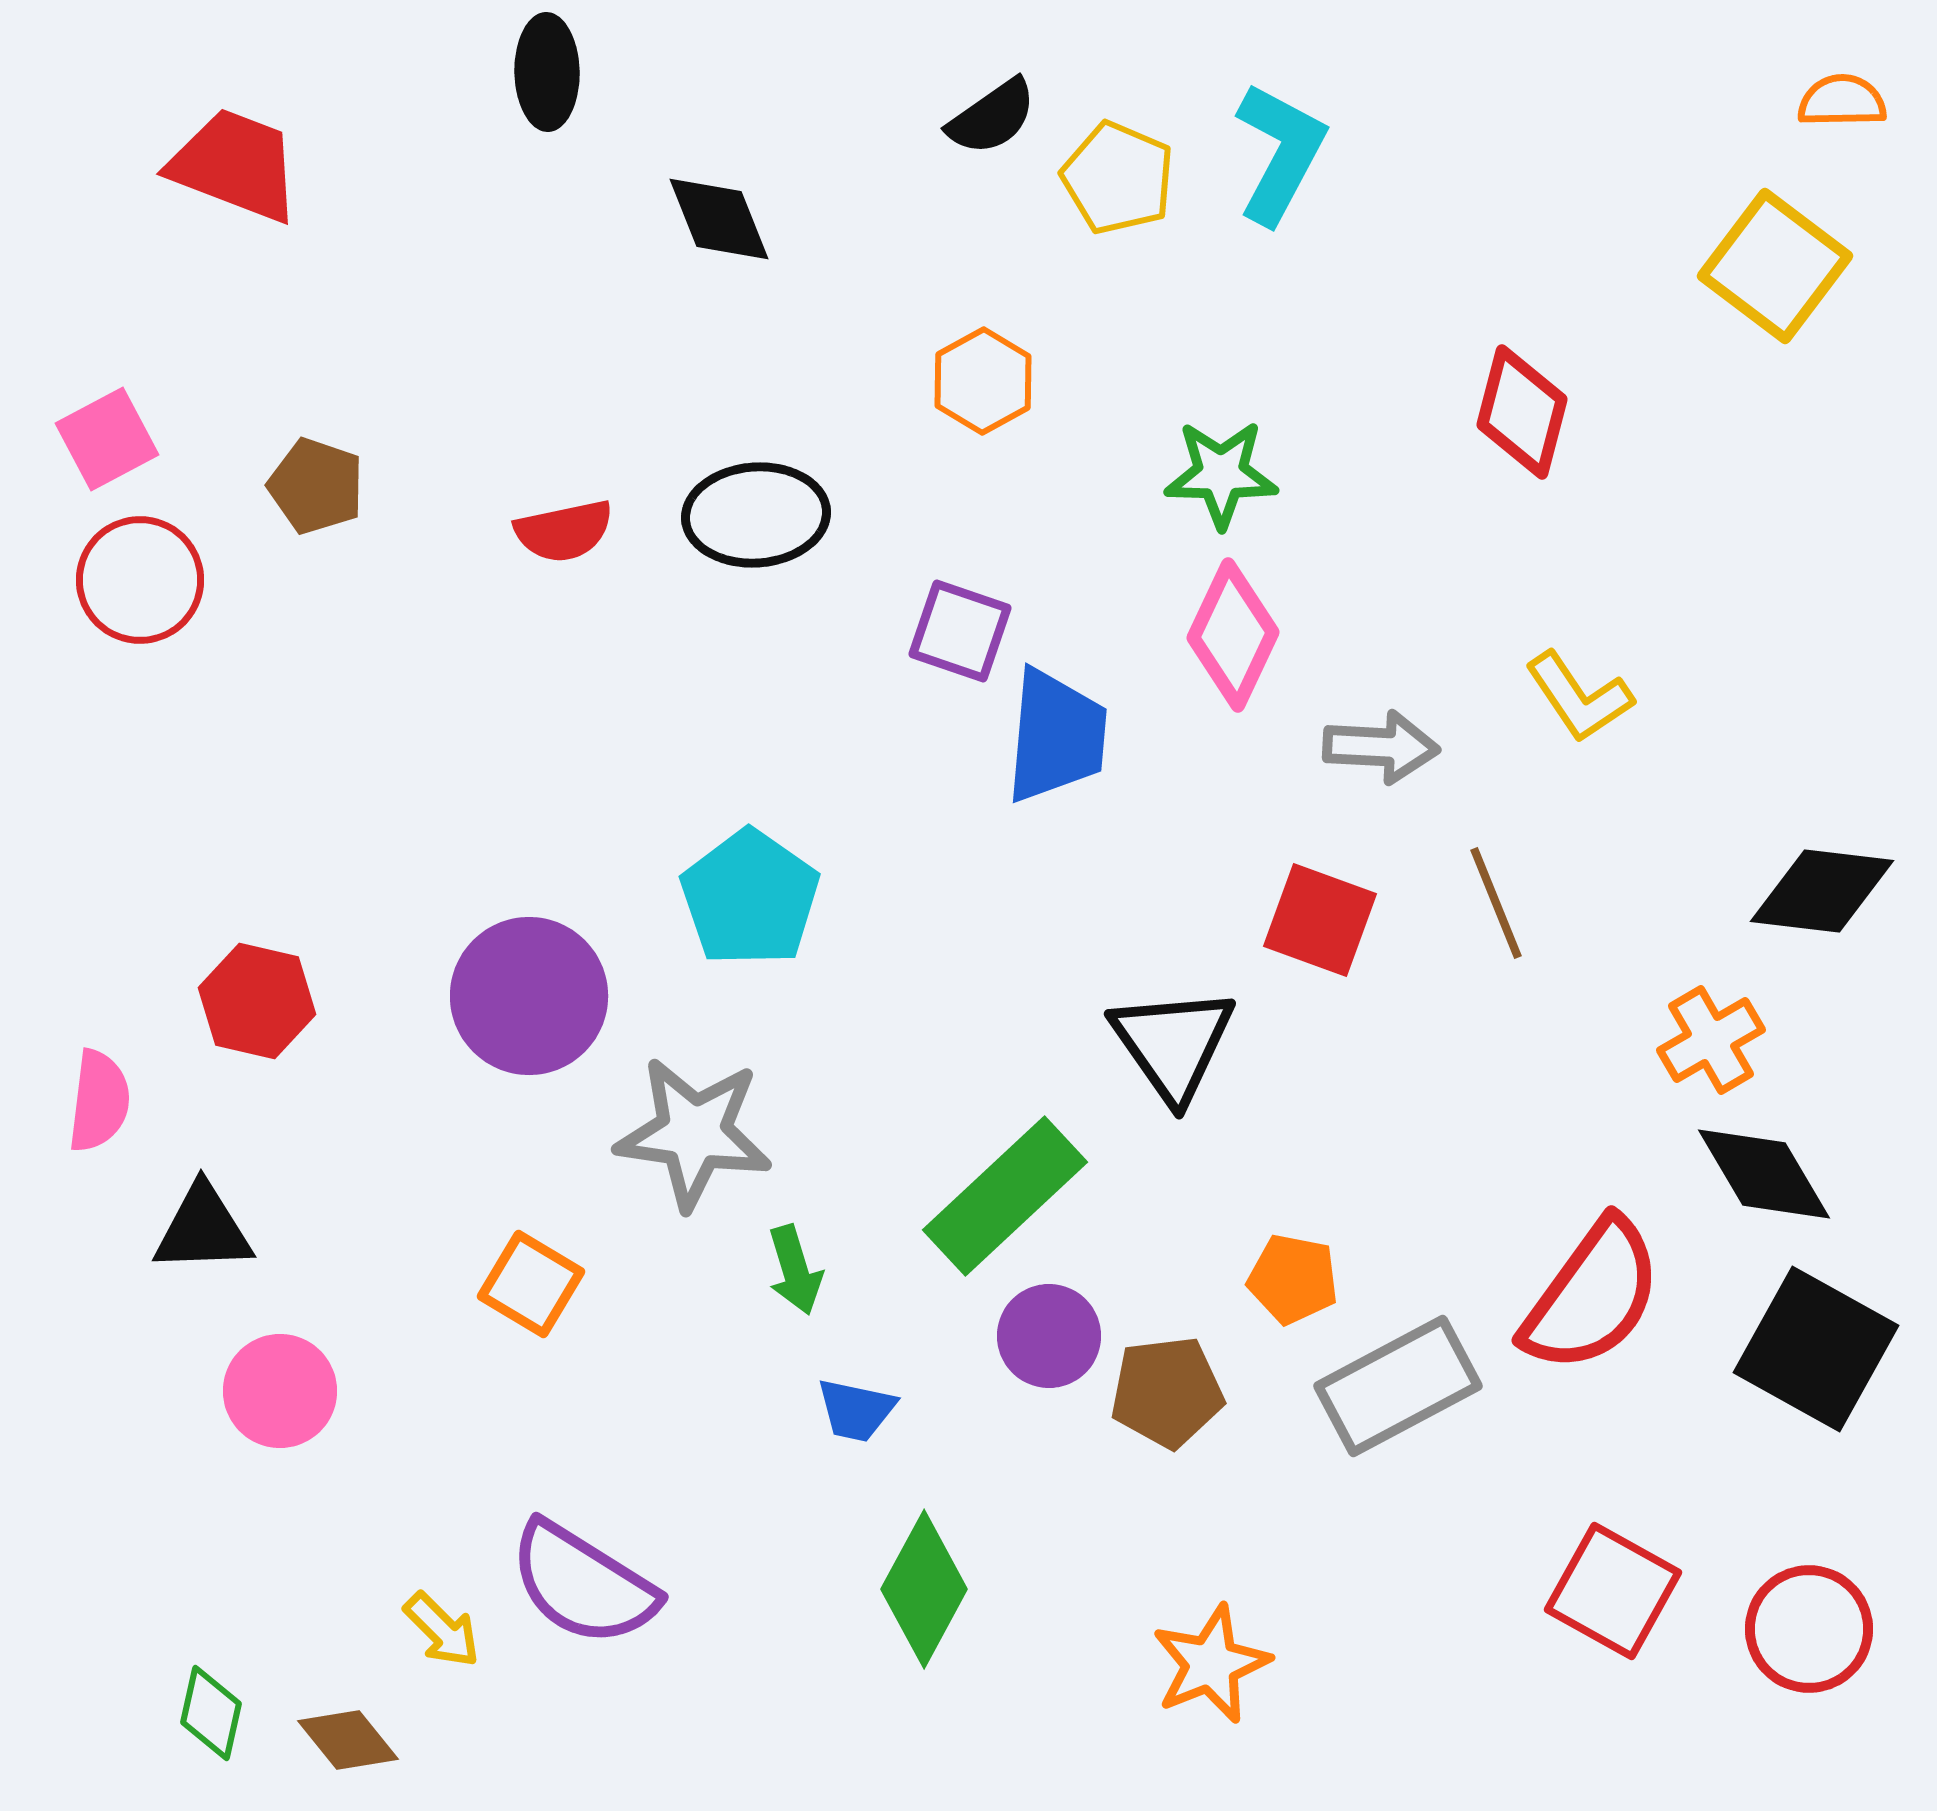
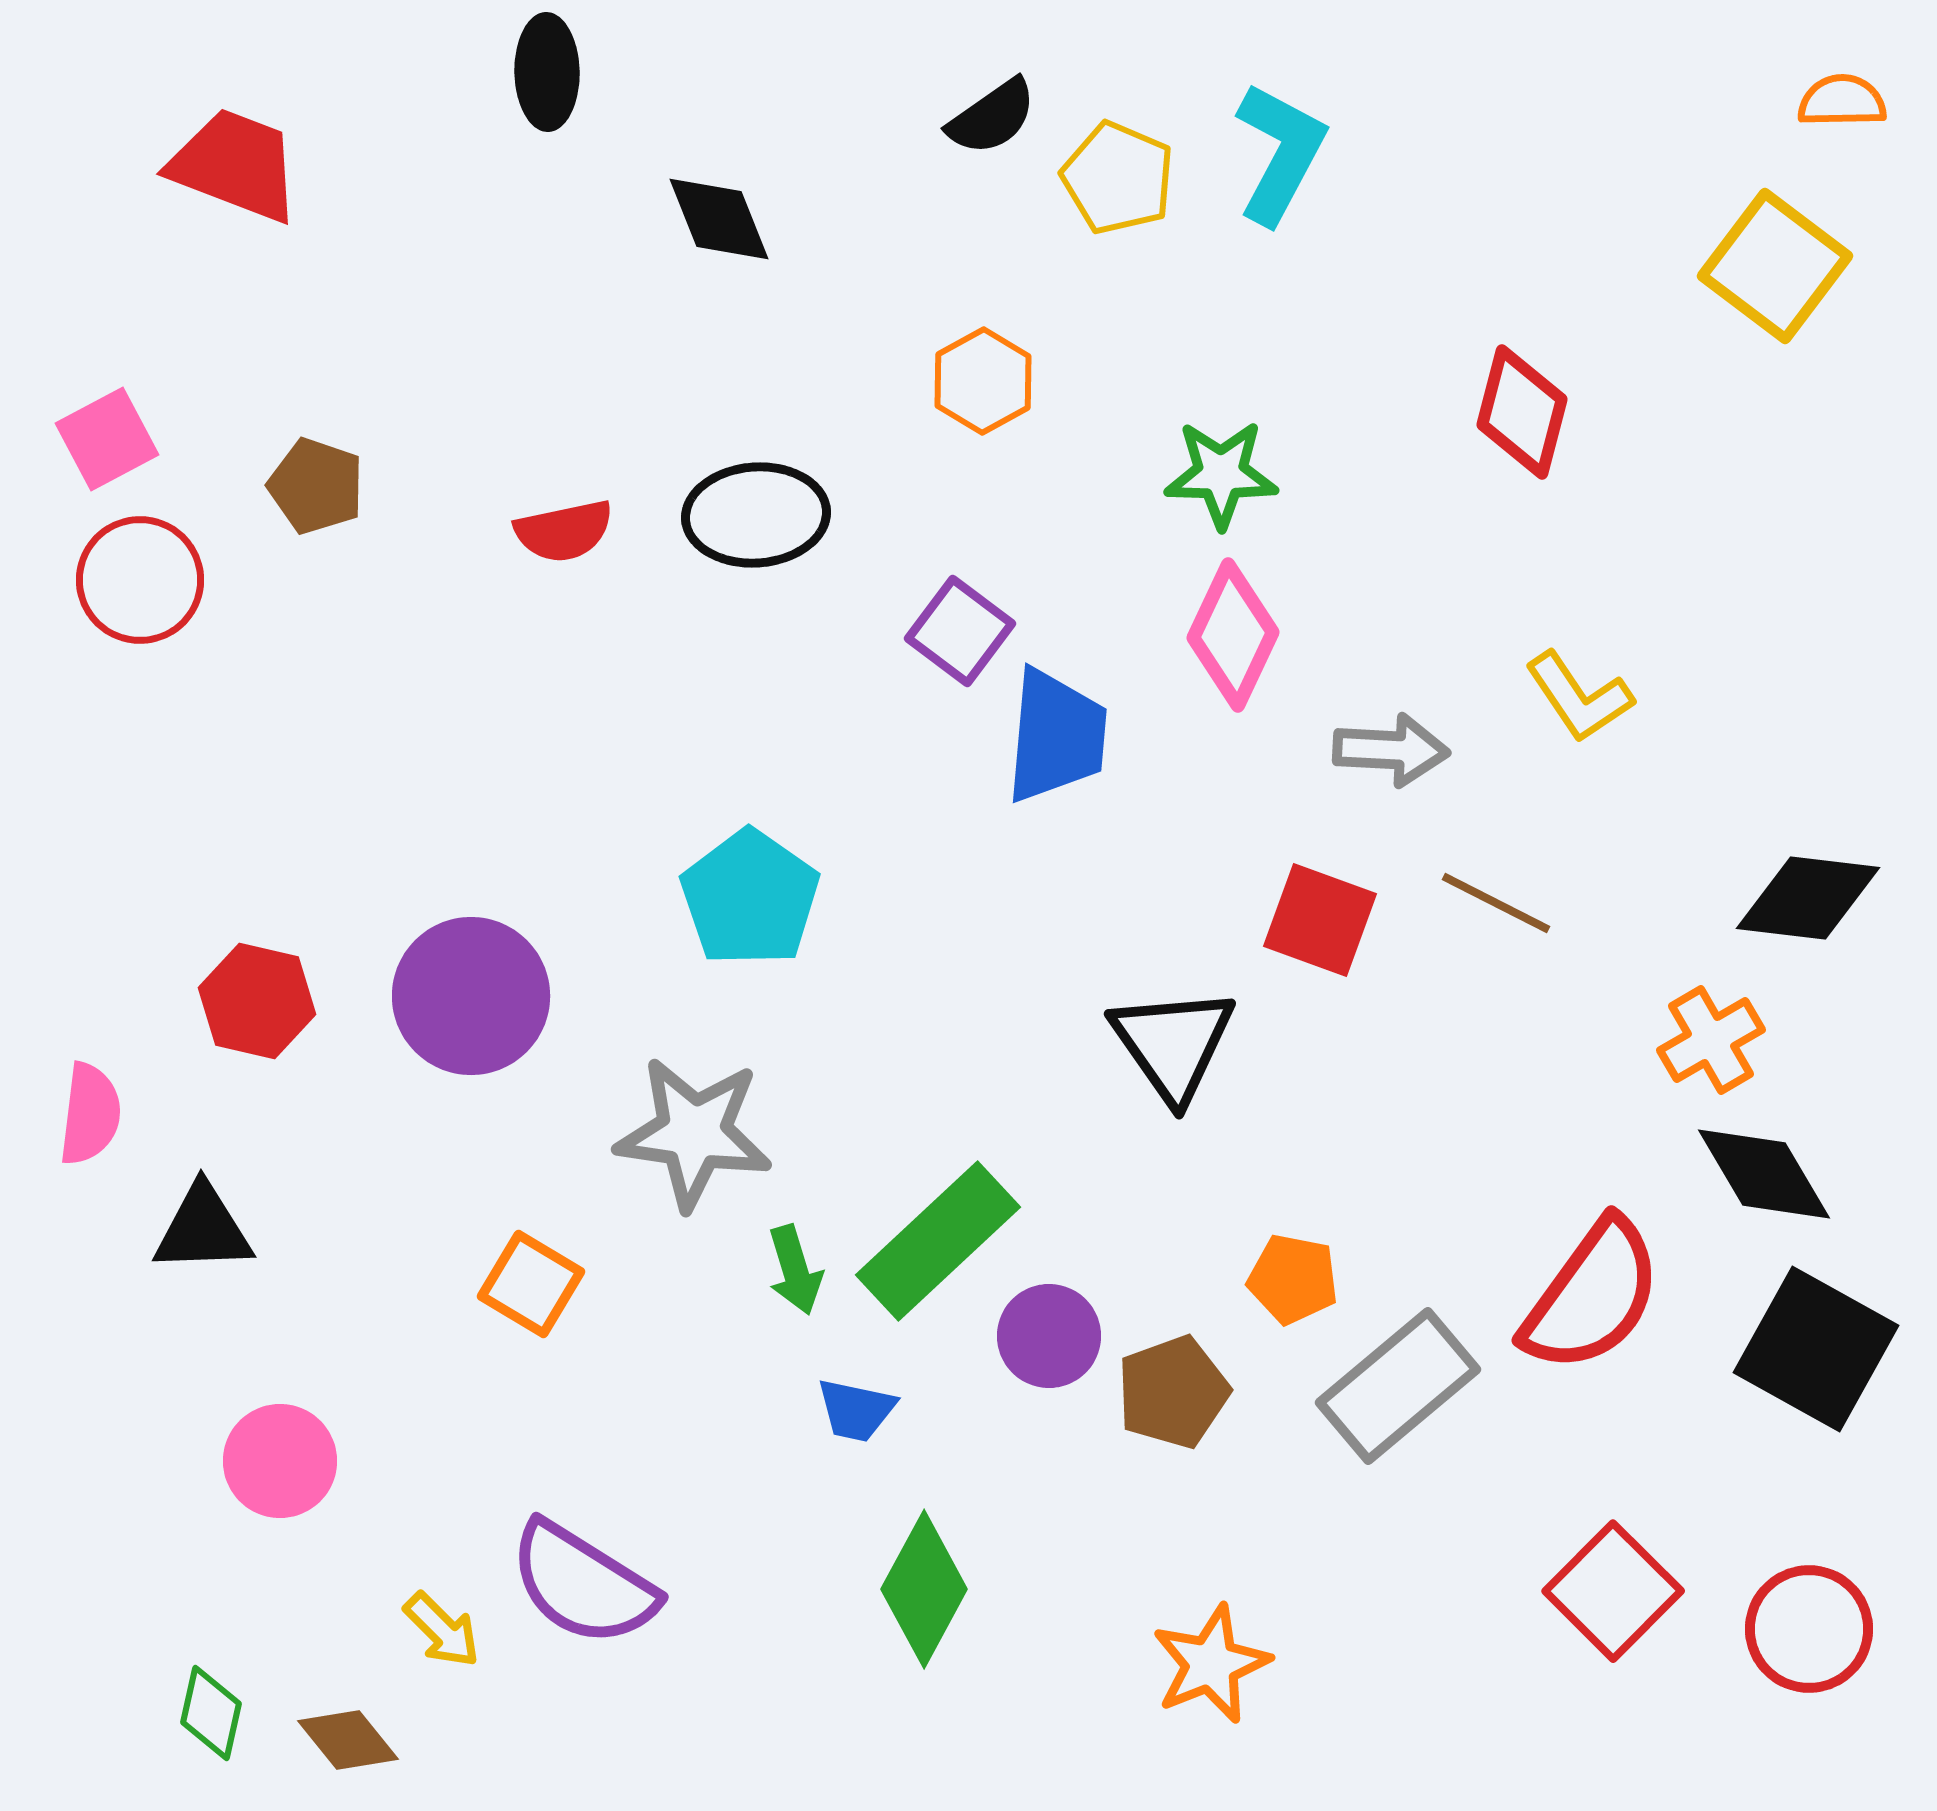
purple square at (960, 631): rotated 18 degrees clockwise
gray arrow at (1381, 747): moved 10 px right, 3 px down
black diamond at (1822, 891): moved 14 px left, 7 px down
brown line at (1496, 903): rotated 41 degrees counterclockwise
purple circle at (529, 996): moved 58 px left
pink semicircle at (99, 1101): moved 9 px left, 13 px down
green rectangle at (1005, 1196): moved 67 px left, 45 px down
gray rectangle at (1398, 1386): rotated 12 degrees counterclockwise
pink circle at (280, 1391): moved 70 px down
brown pentagon at (1167, 1392): moved 6 px right; rotated 13 degrees counterclockwise
red square at (1613, 1591): rotated 16 degrees clockwise
